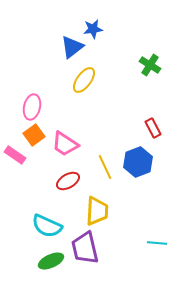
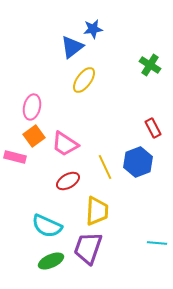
orange square: moved 1 px down
pink rectangle: moved 2 px down; rotated 20 degrees counterclockwise
purple trapezoid: moved 3 px right; rotated 32 degrees clockwise
